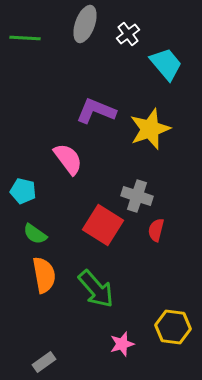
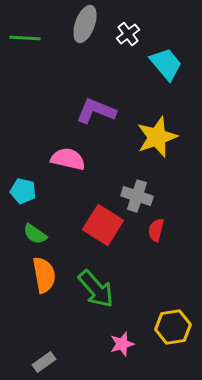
yellow star: moved 7 px right, 8 px down
pink semicircle: rotated 40 degrees counterclockwise
yellow hexagon: rotated 16 degrees counterclockwise
